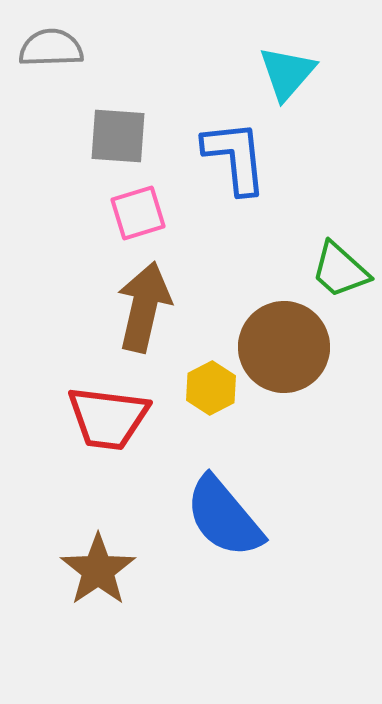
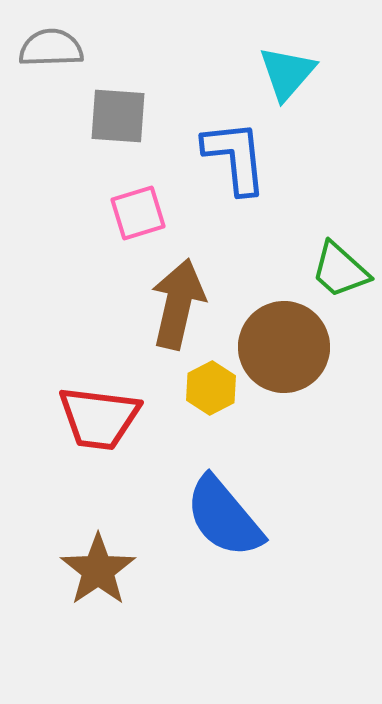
gray square: moved 20 px up
brown arrow: moved 34 px right, 3 px up
red trapezoid: moved 9 px left
